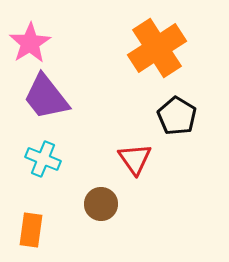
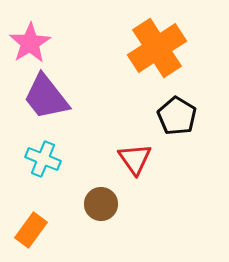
orange rectangle: rotated 28 degrees clockwise
